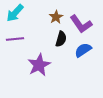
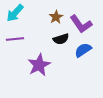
black semicircle: rotated 56 degrees clockwise
